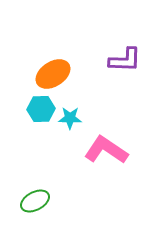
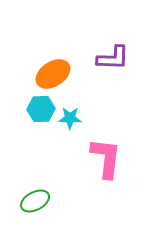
purple L-shape: moved 12 px left, 2 px up
pink L-shape: moved 8 px down; rotated 63 degrees clockwise
